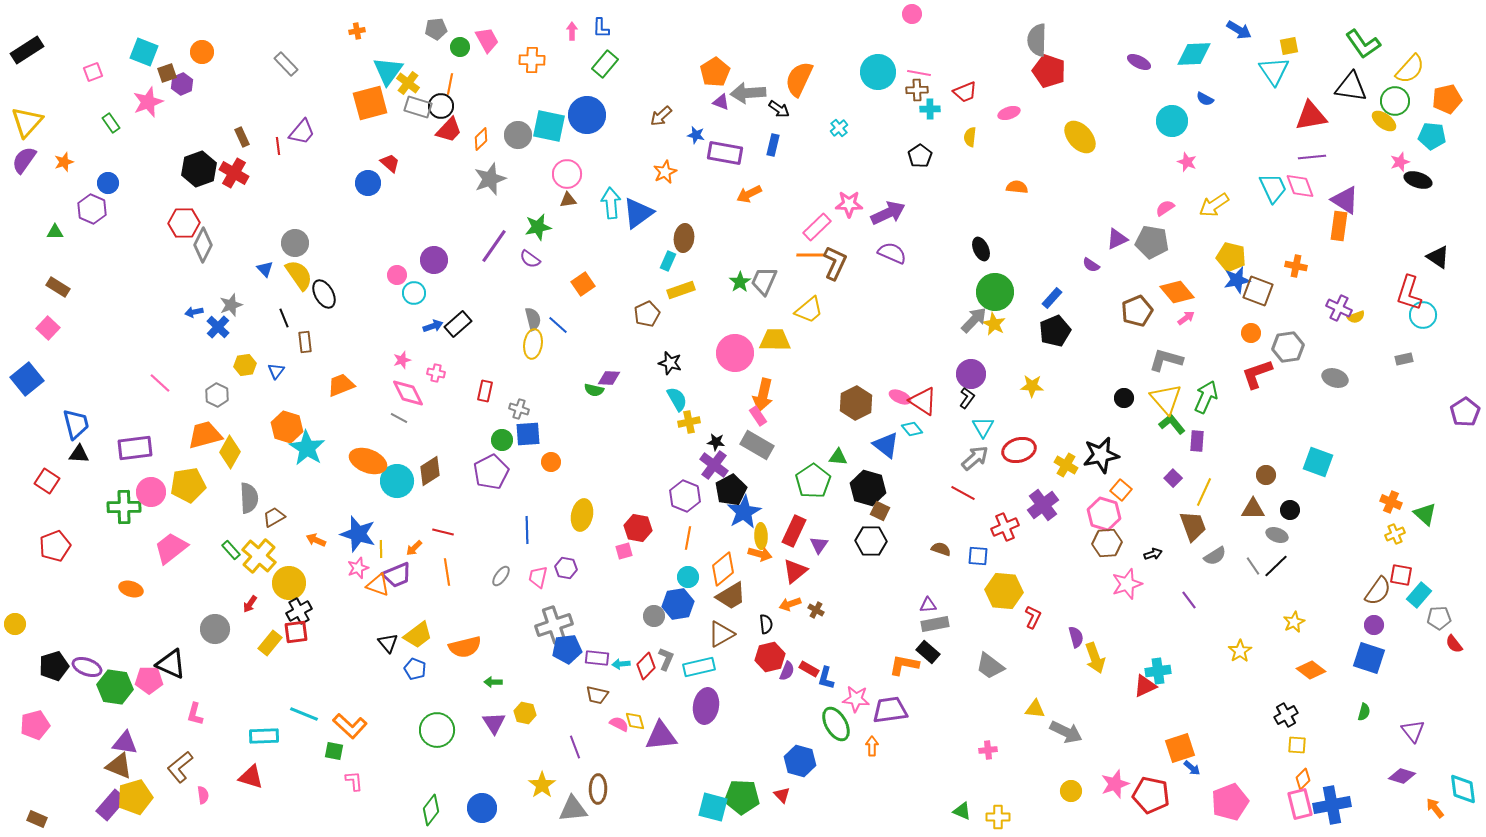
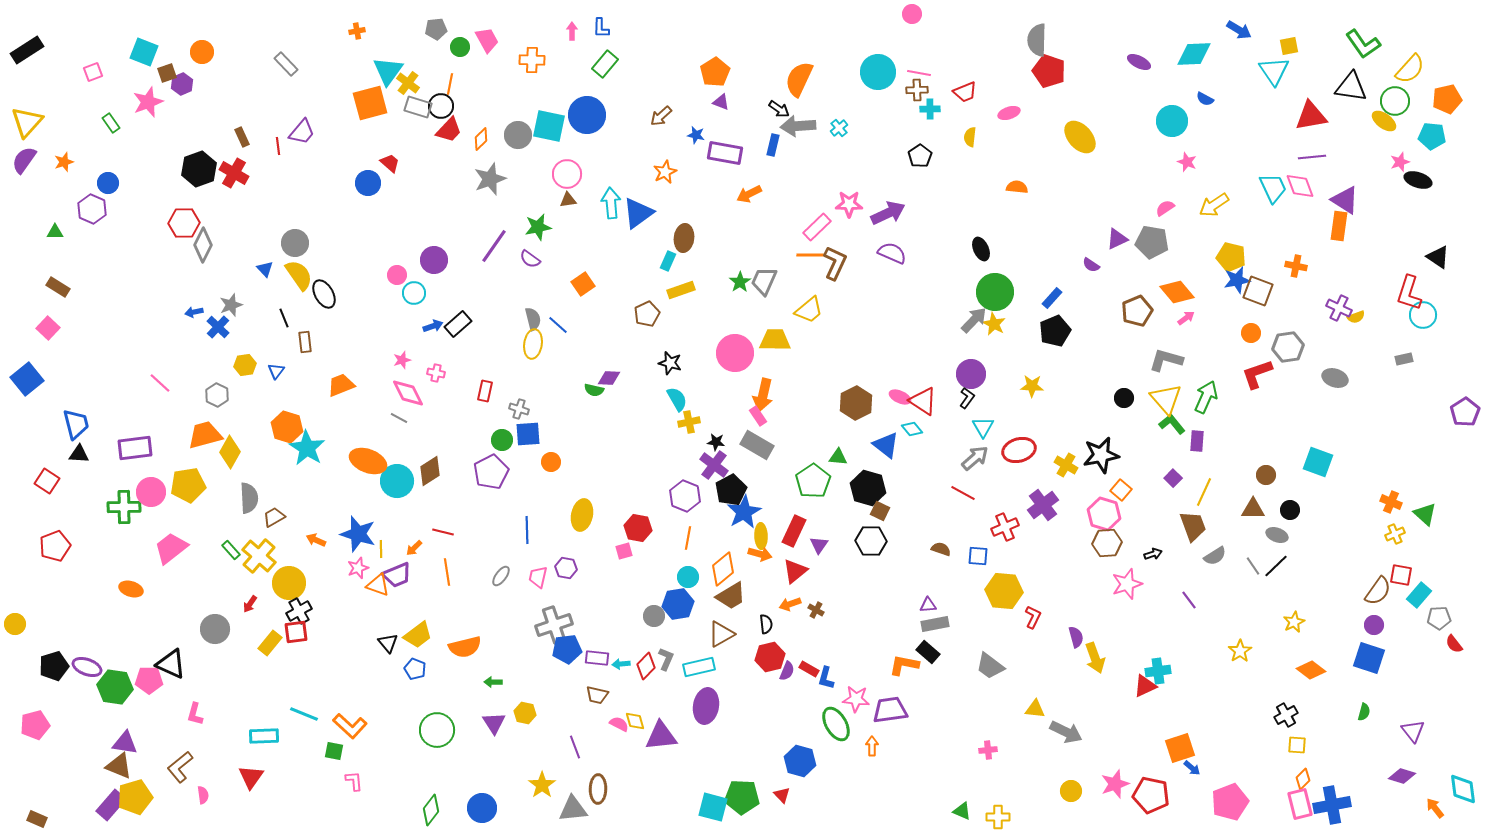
gray arrow at (748, 93): moved 50 px right, 33 px down
red triangle at (251, 777): rotated 48 degrees clockwise
